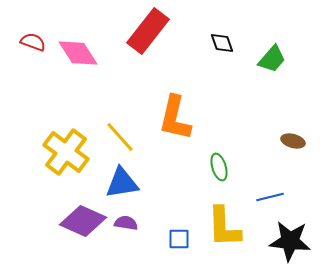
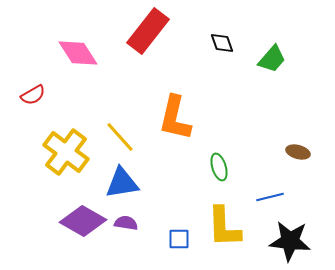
red semicircle: moved 53 px down; rotated 130 degrees clockwise
brown ellipse: moved 5 px right, 11 px down
purple diamond: rotated 6 degrees clockwise
